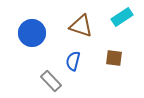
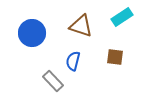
brown square: moved 1 px right, 1 px up
gray rectangle: moved 2 px right
